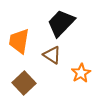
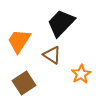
orange trapezoid: rotated 24 degrees clockwise
orange star: moved 1 px down
brown square: rotated 10 degrees clockwise
